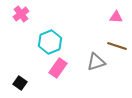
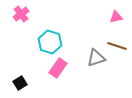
pink triangle: rotated 16 degrees counterclockwise
cyan hexagon: rotated 20 degrees counterclockwise
gray triangle: moved 4 px up
black square: rotated 24 degrees clockwise
